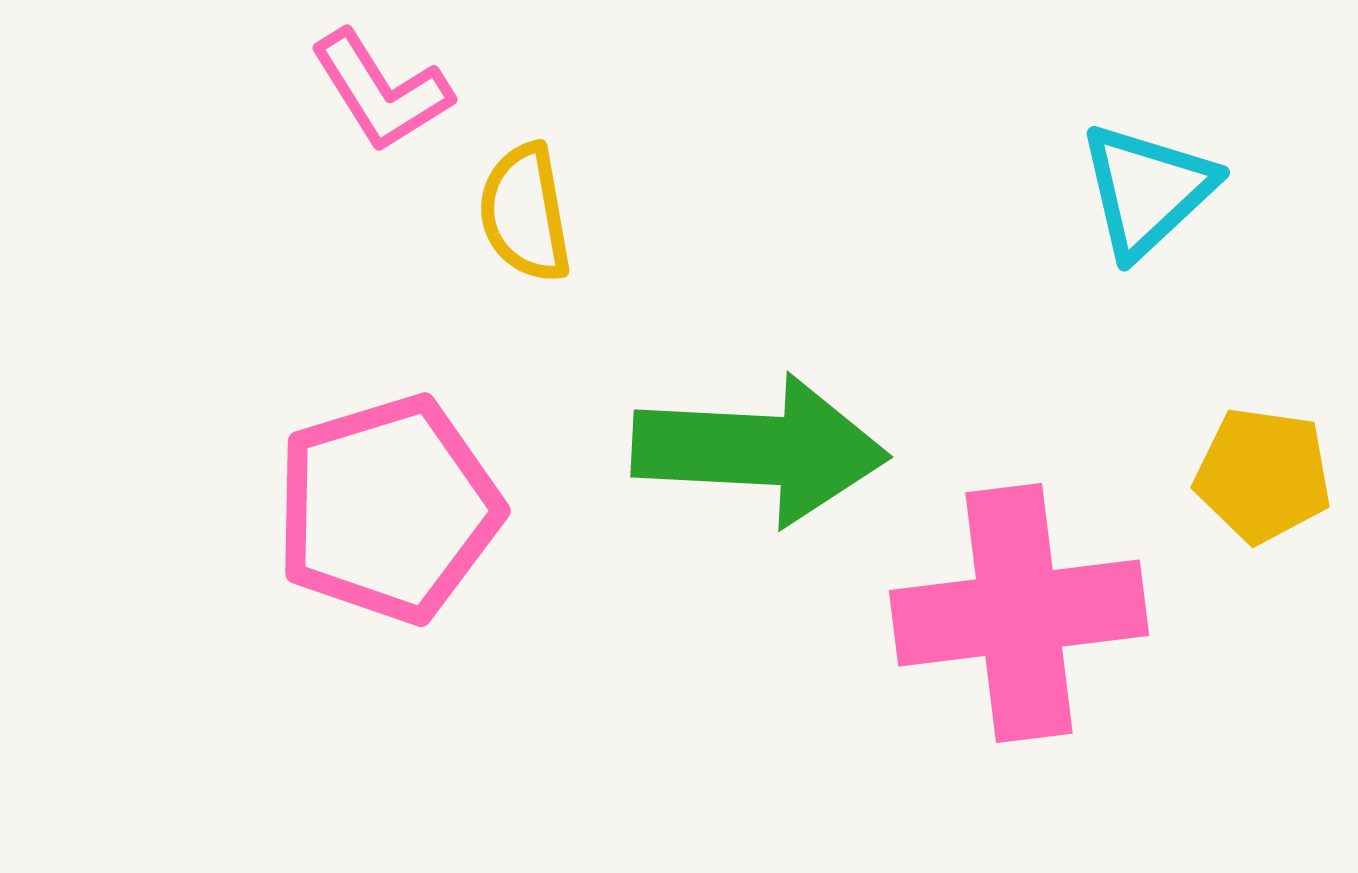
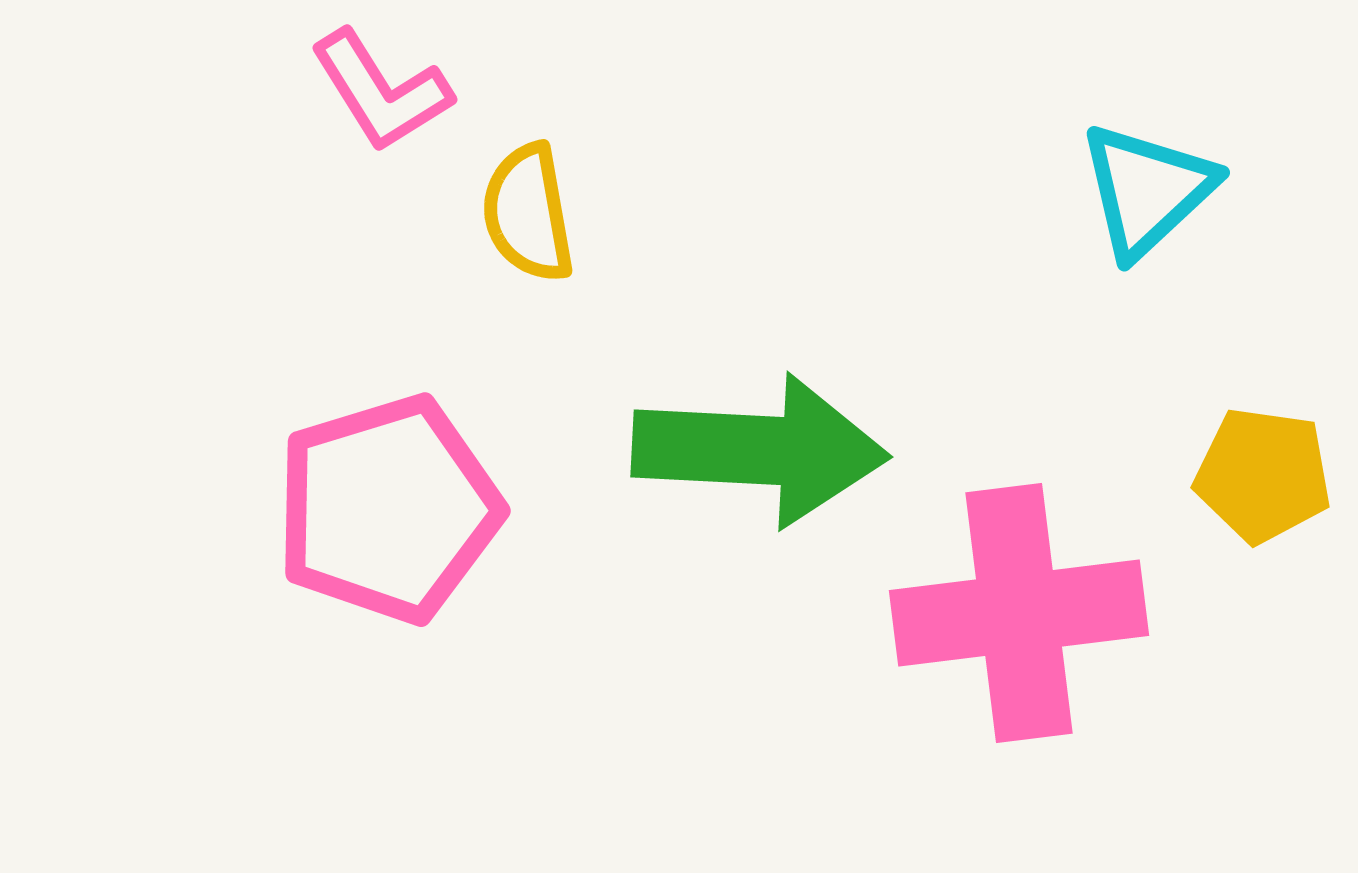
yellow semicircle: moved 3 px right
